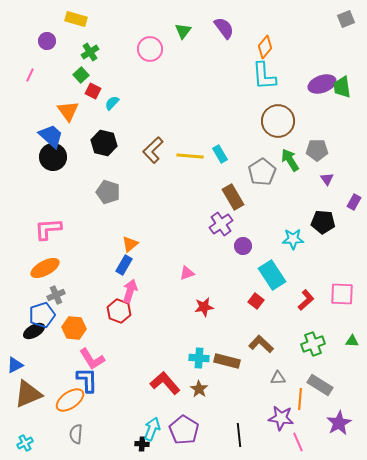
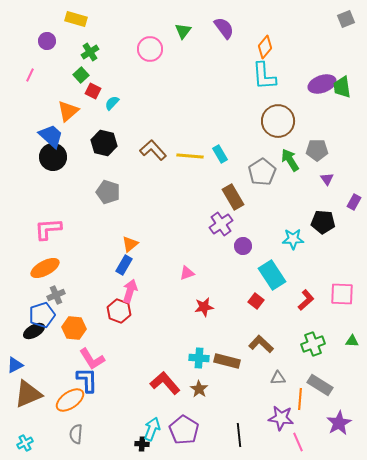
orange triangle at (68, 111): rotated 25 degrees clockwise
brown L-shape at (153, 150): rotated 92 degrees clockwise
